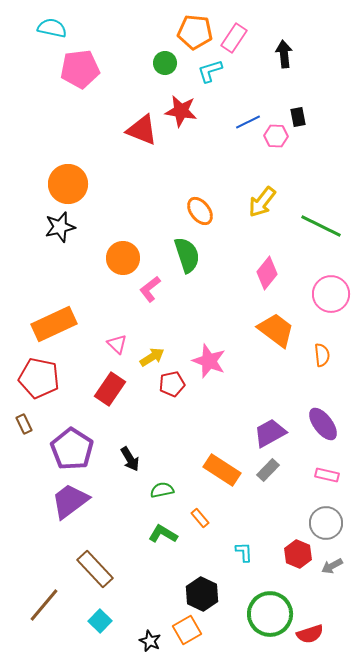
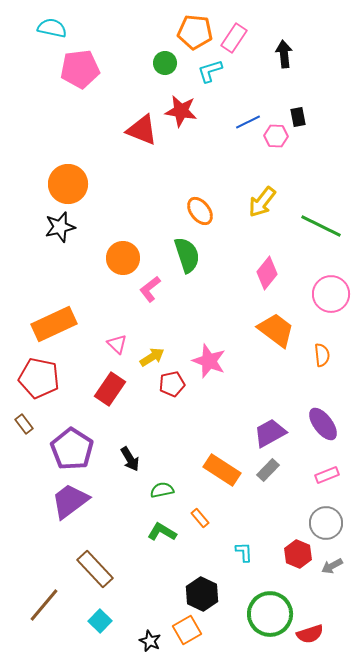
brown rectangle at (24, 424): rotated 12 degrees counterclockwise
pink rectangle at (327, 475): rotated 35 degrees counterclockwise
green L-shape at (163, 534): moved 1 px left, 2 px up
